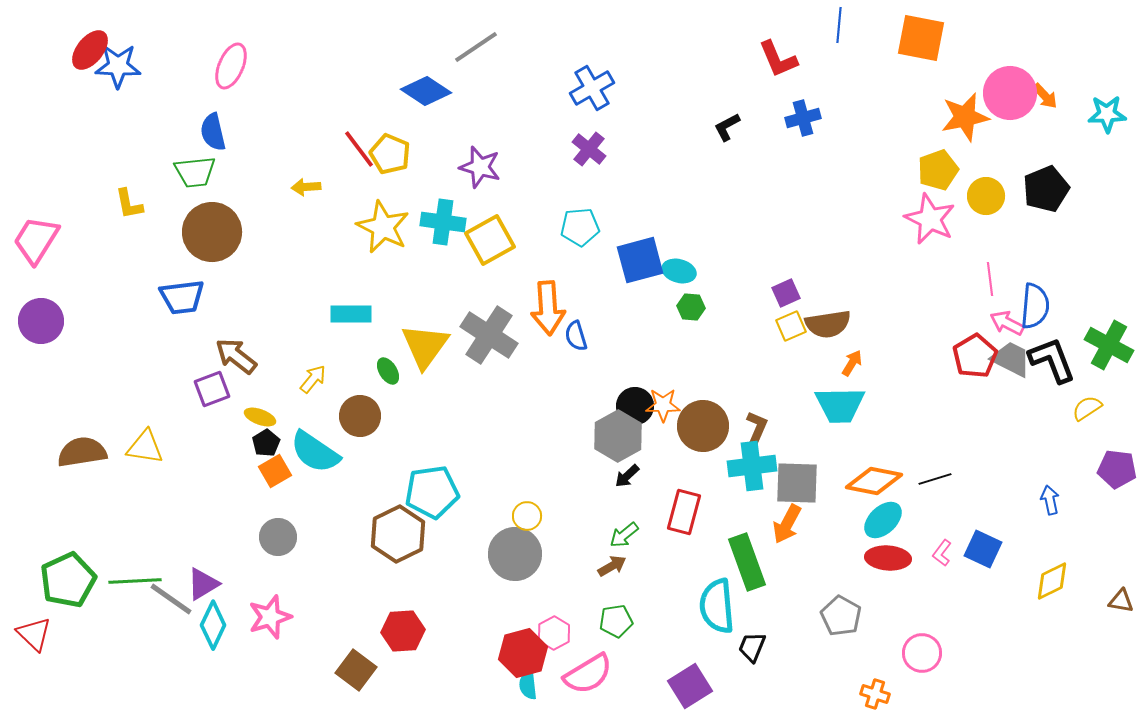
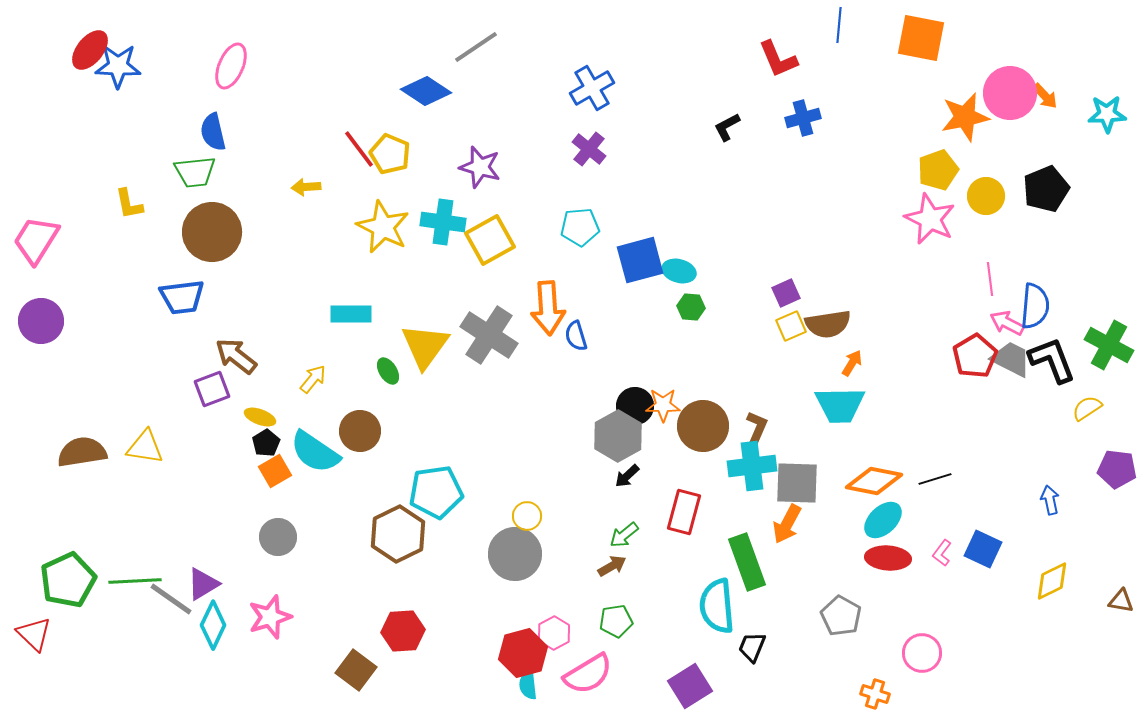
brown circle at (360, 416): moved 15 px down
cyan pentagon at (432, 492): moved 4 px right
